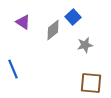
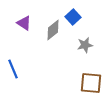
purple triangle: moved 1 px right, 1 px down
